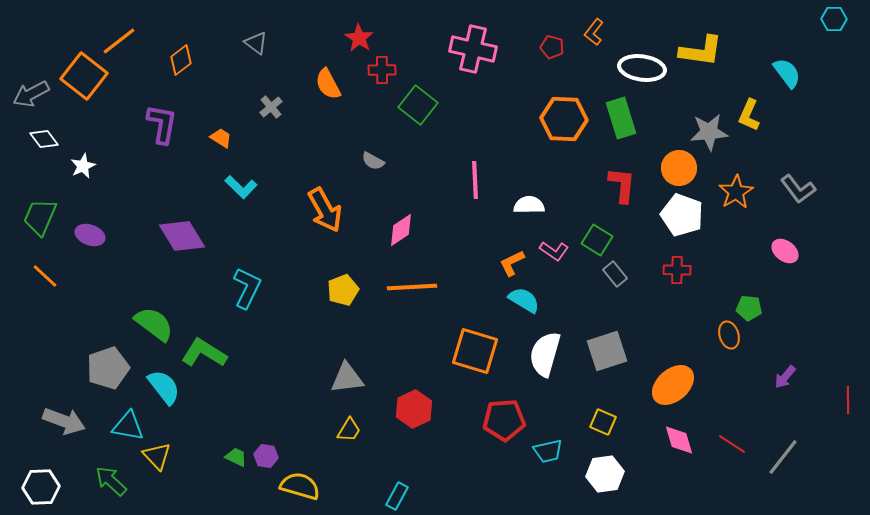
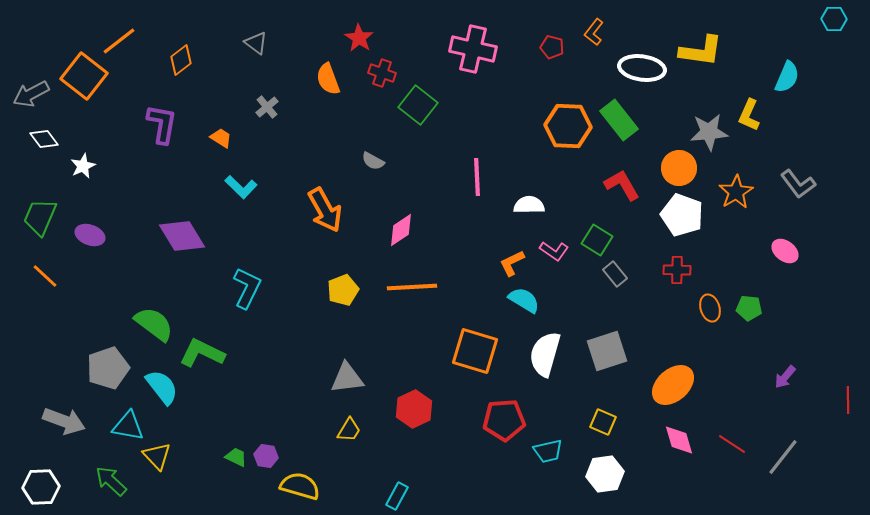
red cross at (382, 70): moved 3 px down; rotated 20 degrees clockwise
cyan semicircle at (787, 73): moved 4 px down; rotated 60 degrees clockwise
orange semicircle at (328, 84): moved 5 px up; rotated 8 degrees clockwise
gray cross at (271, 107): moved 4 px left
green rectangle at (621, 118): moved 2 px left, 2 px down; rotated 21 degrees counterclockwise
orange hexagon at (564, 119): moved 4 px right, 7 px down
pink line at (475, 180): moved 2 px right, 3 px up
red L-shape at (622, 185): rotated 36 degrees counterclockwise
gray L-shape at (798, 189): moved 5 px up
orange ellipse at (729, 335): moved 19 px left, 27 px up
green L-shape at (204, 353): moved 2 px left; rotated 6 degrees counterclockwise
cyan semicircle at (164, 387): moved 2 px left
